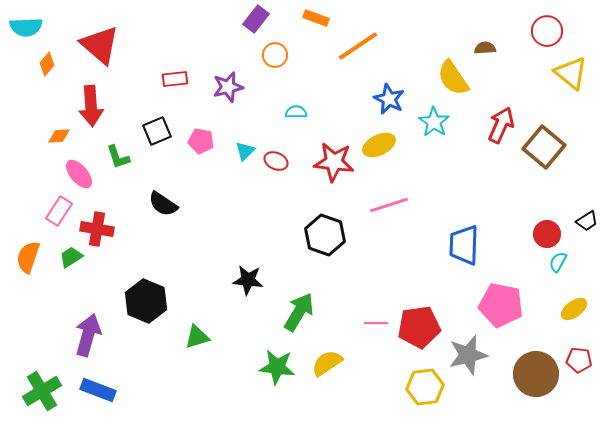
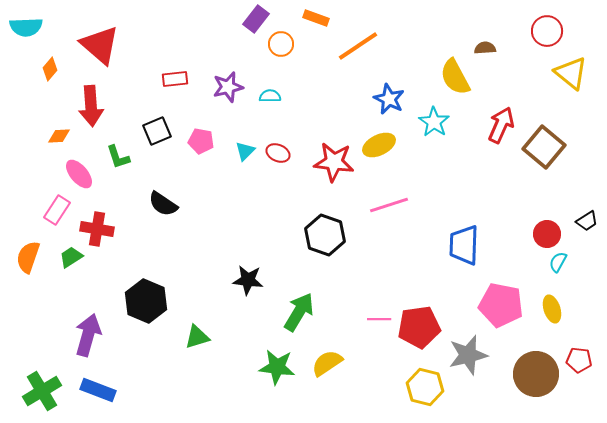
orange circle at (275, 55): moved 6 px right, 11 px up
orange diamond at (47, 64): moved 3 px right, 5 px down
yellow semicircle at (453, 78): moved 2 px right, 1 px up; rotated 6 degrees clockwise
cyan semicircle at (296, 112): moved 26 px left, 16 px up
red ellipse at (276, 161): moved 2 px right, 8 px up
pink rectangle at (59, 211): moved 2 px left, 1 px up
yellow ellipse at (574, 309): moved 22 px left; rotated 72 degrees counterclockwise
pink line at (376, 323): moved 3 px right, 4 px up
yellow hexagon at (425, 387): rotated 21 degrees clockwise
